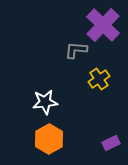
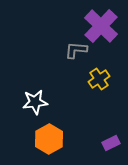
purple cross: moved 2 px left, 1 px down
white star: moved 10 px left
